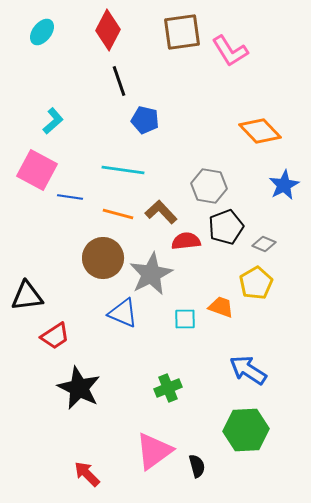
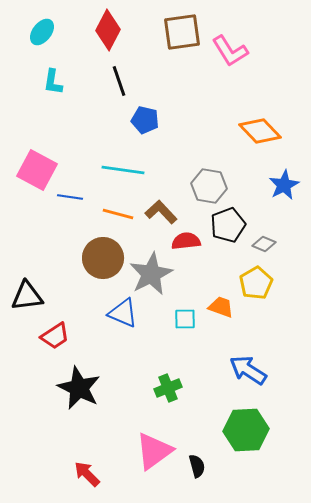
cyan L-shape: moved 39 px up; rotated 140 degrees clockwise
black pentagon: moved 2 px right, 2 px up
